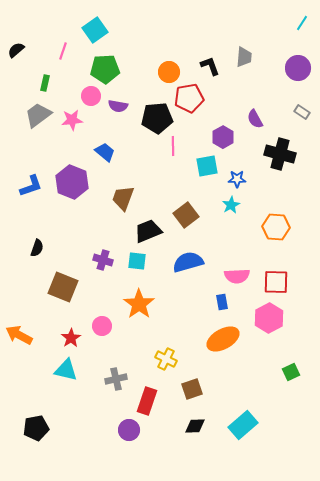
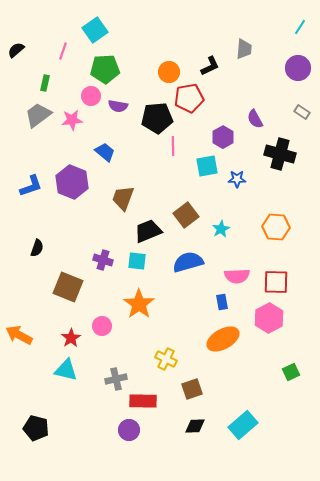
cyan line at (302, 23): moved 2 px left, 4 px down
gray trapezoid at (244, 57): moved 8 px up
black L-shape at (210, 66): rotated 85 degrees clockwise
cyan star at (231, 205): moved 10 px left, 24 px down
brown square at (63, 287): moved 5 px right
red rectangle at (147, 401): moved 4 px left; rotated 72 degrees clockwise
black pentagon at (36, 428): rotated 25 degrees clockwise
